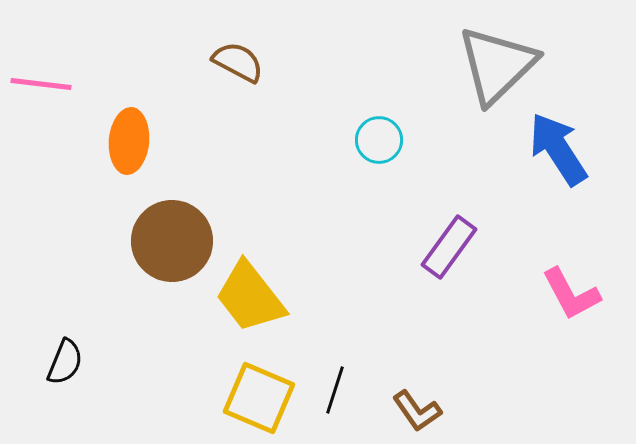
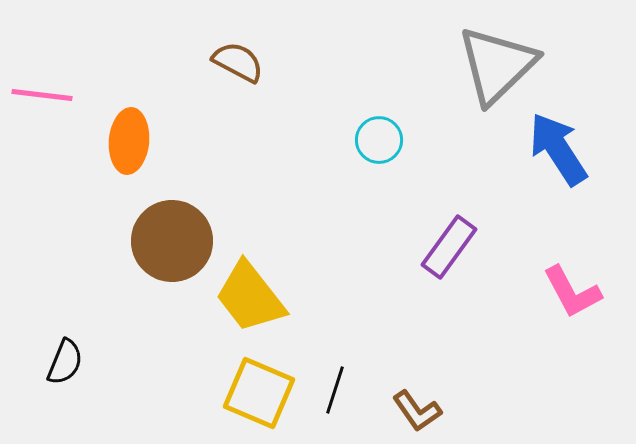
pink line: moved 1 px right, 11 px down
pink L-shape: moved 1 px right, 2 px up
yellow square: moved 5 px up
